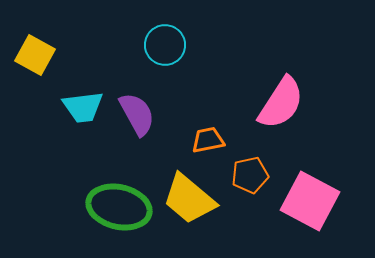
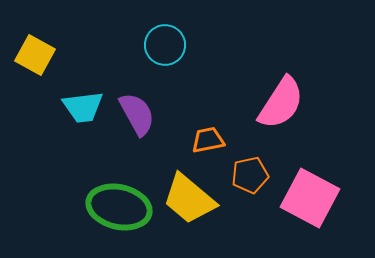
pink square: moved 3 px up
